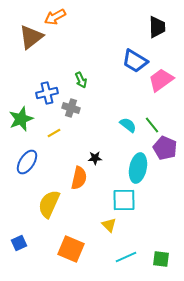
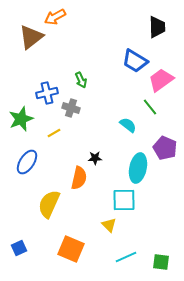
green line: moved 2 px left, 18 px up
blue square: moved 5 px down
green square: moved 3 px down
